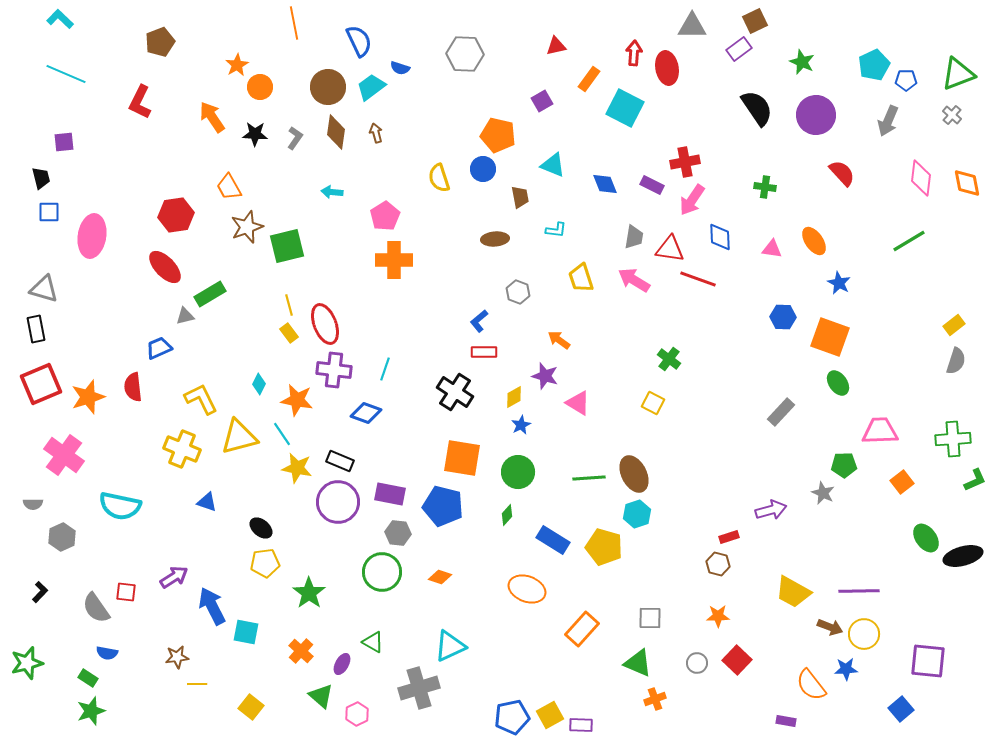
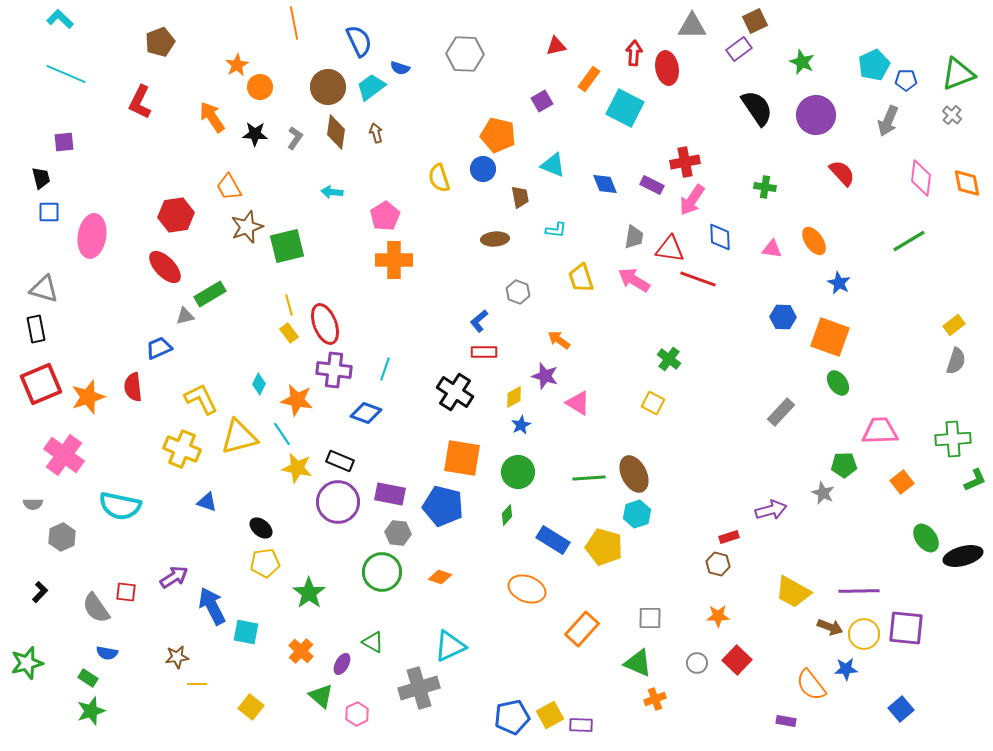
purple square at (928, 661): moved 22 px left, 33 px up
